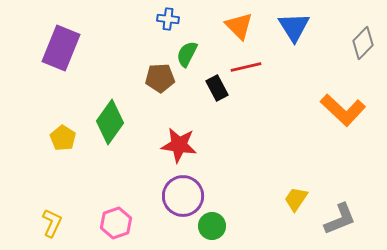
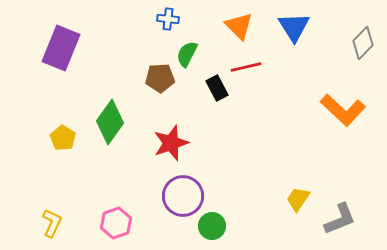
red star: moved 8 px left, 2 px up; rotated 27 degrees counterclockwise
yellow trapezoid: moved 2 px right
